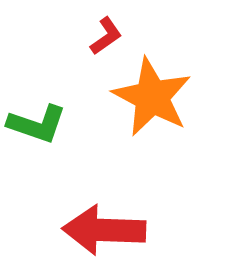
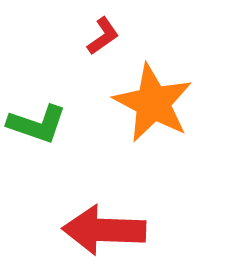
red L-shape: moved 3 px left
orange star: moved 1 px right, 6 px down
